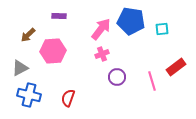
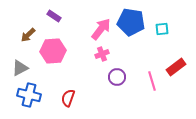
purple rectangle: moved 5 px left; rotated 32 degrees clockwise
blue pentagon: moved 1 px down
